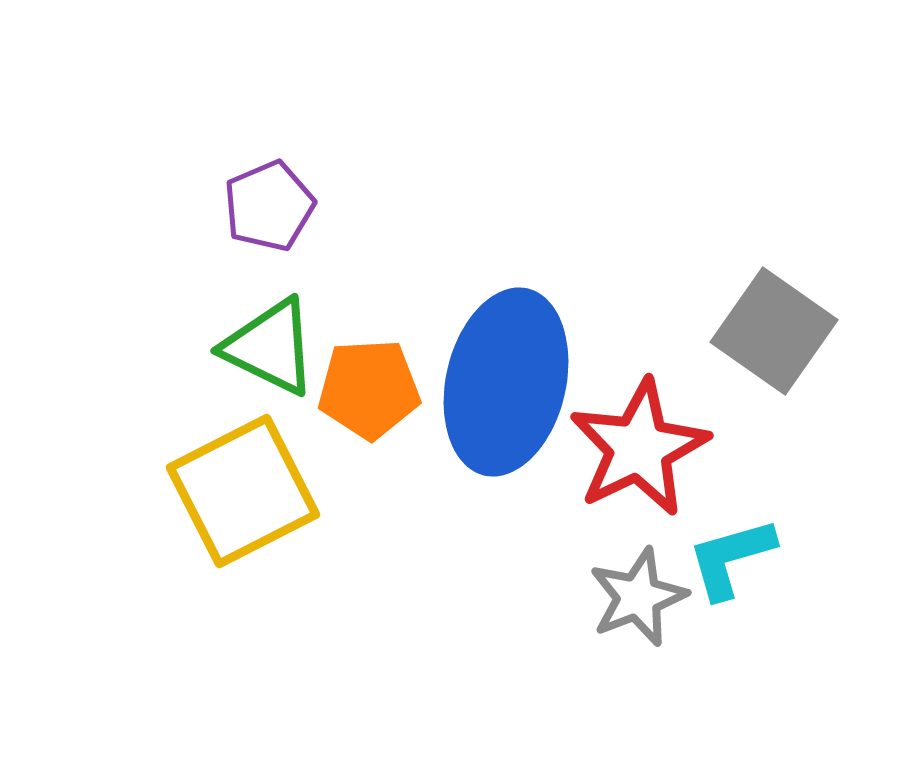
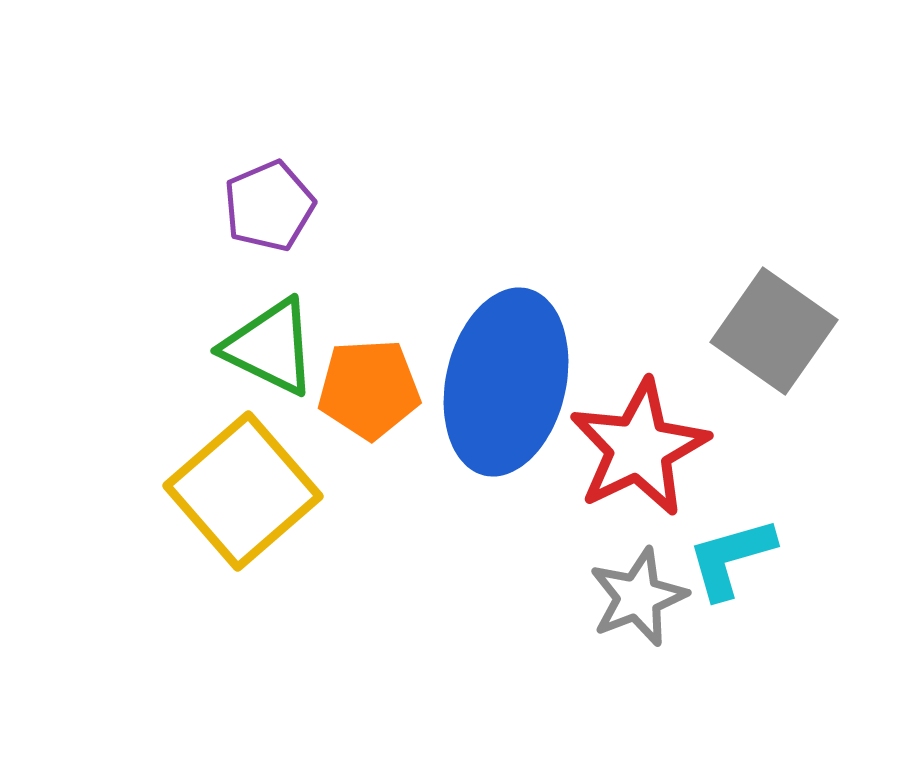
yellow square: rotated 14 degrees counterclockwise
